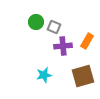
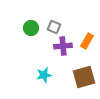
green circle: moved 5 px left, 6 px down
brown square: moved 1 px right, 1 px down
